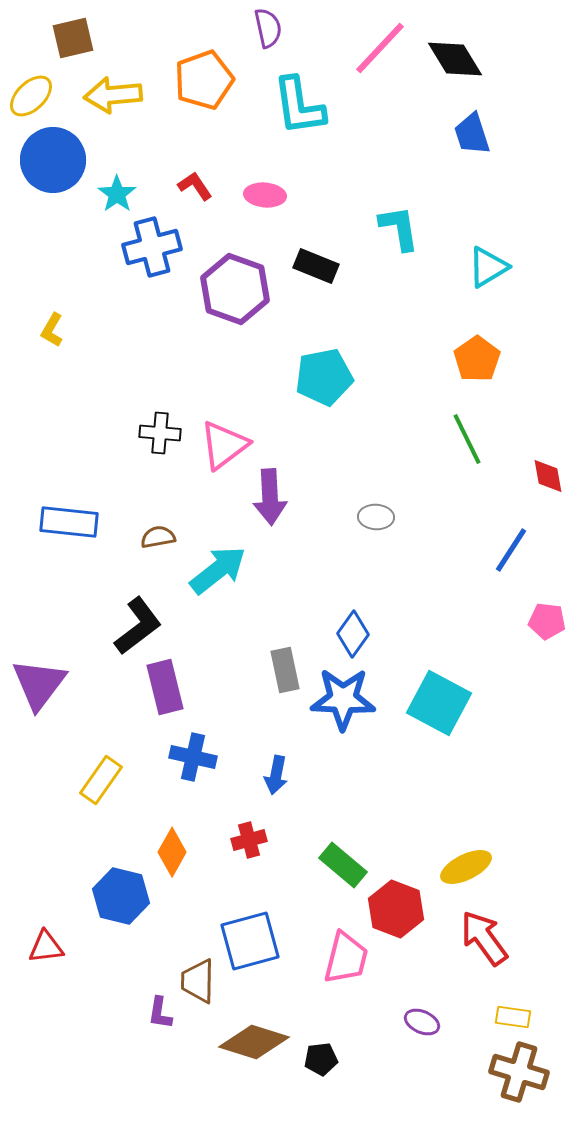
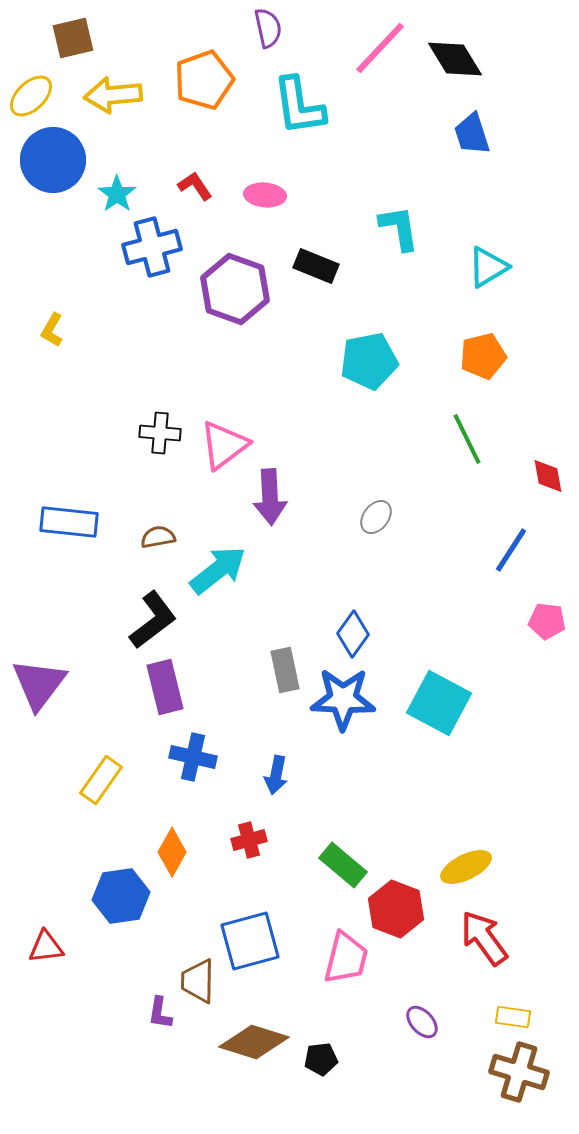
orange pentagon at (477, 359): moved 6 px right, 3 px up; rotated 21 degrees clockwise
cyan pentagon at (324, 377): moved 45 px right, 16 px up
gray ellipse at (376, 517): rotated 56 degrees counterclockwise
black L-shape at (138, 626): moved 15 px right, 6 px up
blue hexagon at (121, 896): rotated 22 degrees counterclockwise
purple ellipse at (422, 1022): rotated 24 degrees clockwise
